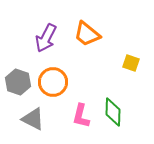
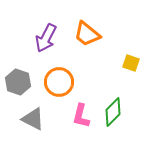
orange circle: moved 6 px right
green diamond: rotated 44 degrees clockwise
